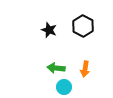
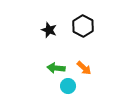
orange arrow: moved 1 px left, 1 px up; rotated 56 degrees counterclockwise
cyan circle: moved 4 px right, 1 px up
